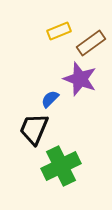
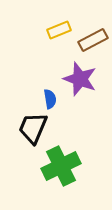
yellow rectangle: moved 1 px up
brown rectangle: moved 2 px right, 3 px up; rotated 8 degrees clockwise
blue semicircle: rotated 126 degrees clockwise
black trapezoid: moved 1 px left, 1 px up
